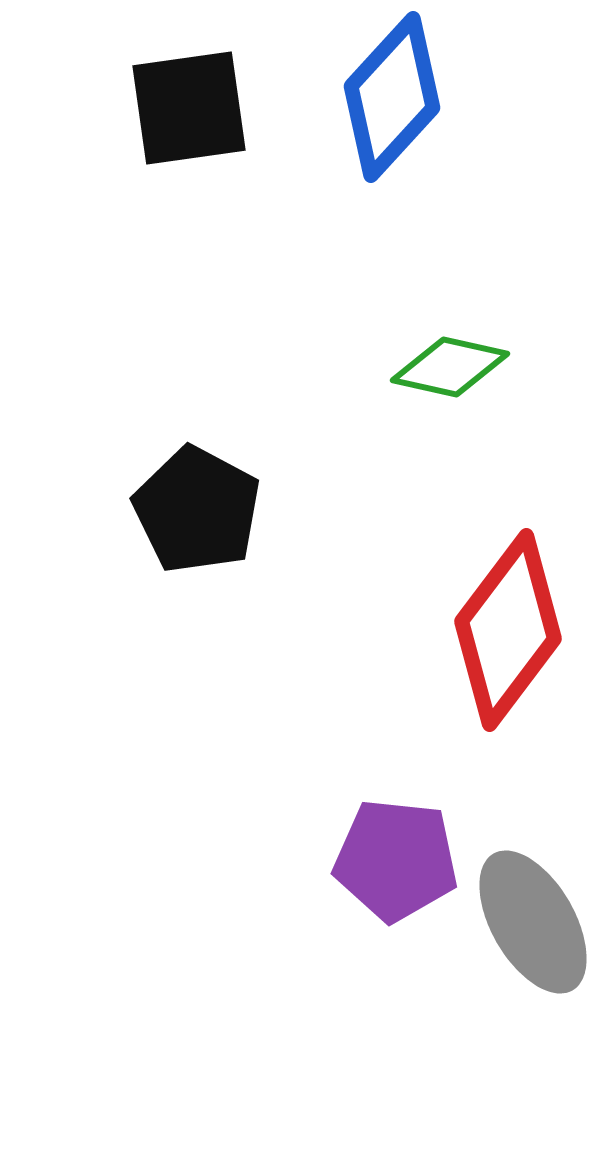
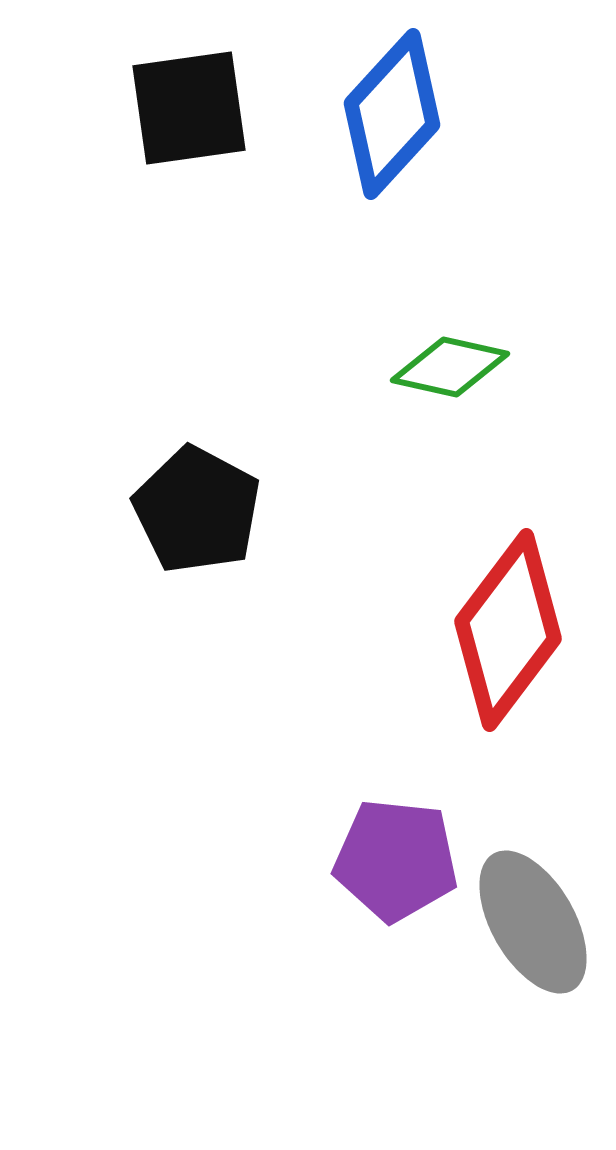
blue diamond: moved 17 px down
